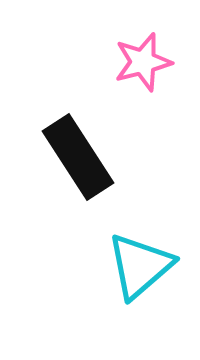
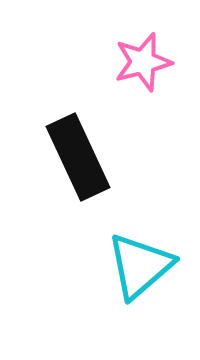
black rectangle: rotated 8 degrees clockwise
